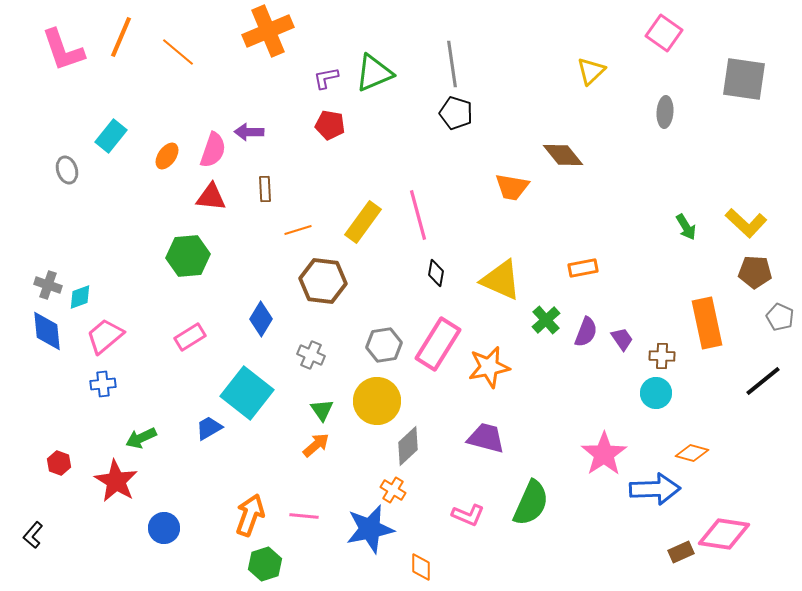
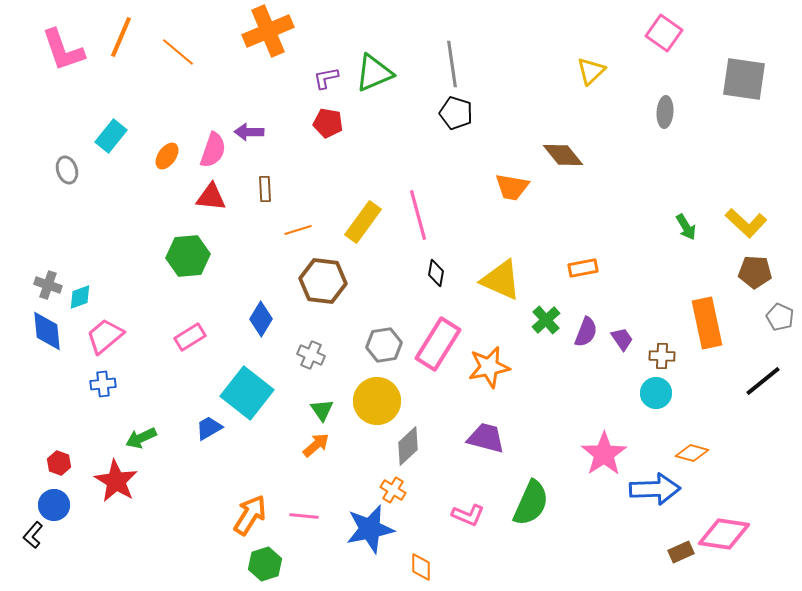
red pentagon at (330, 125): moved 2 px left, 2 px up
orange arrow at (250, 515): rotated 12 degrees clockwise
blue circle at (164, 528): moved 110 px left, 23 px up
